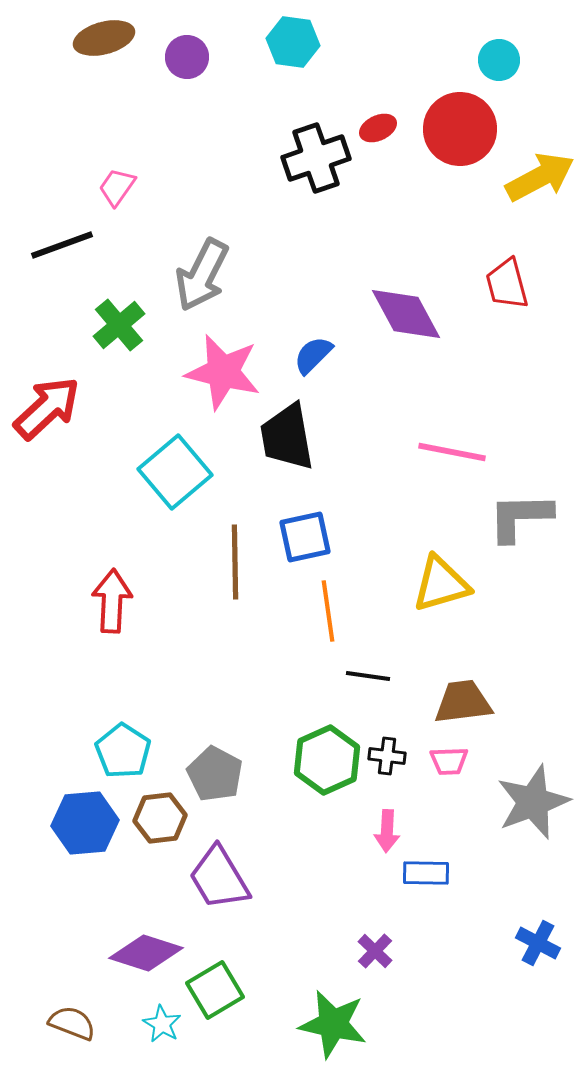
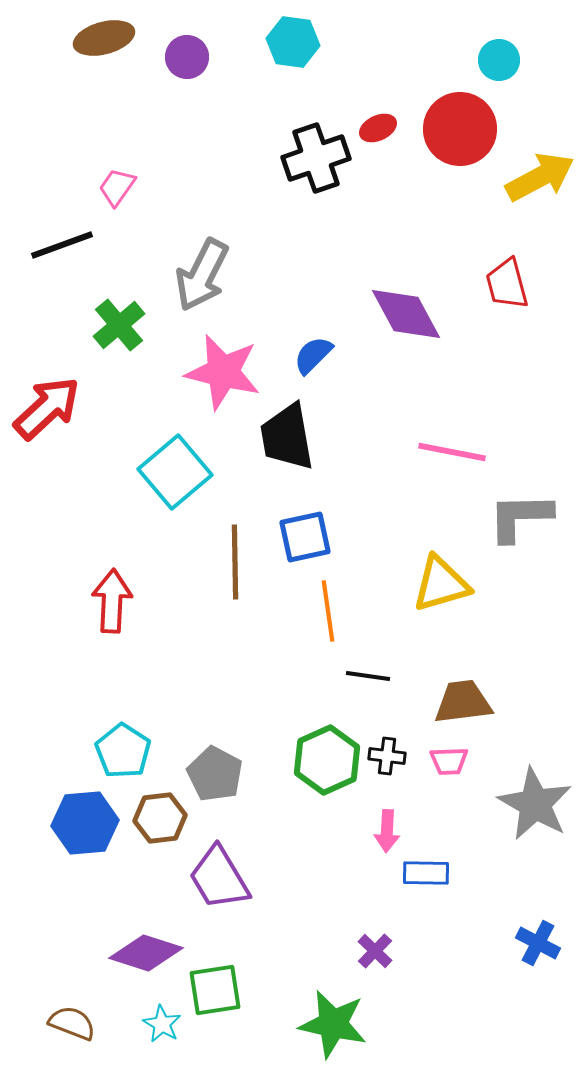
gray star at (533, 802): moved 2 px right, 2 px down; rotated 22 degrees counterclockwise
green square at (215, 990): rotated 22 degrees clockwise
